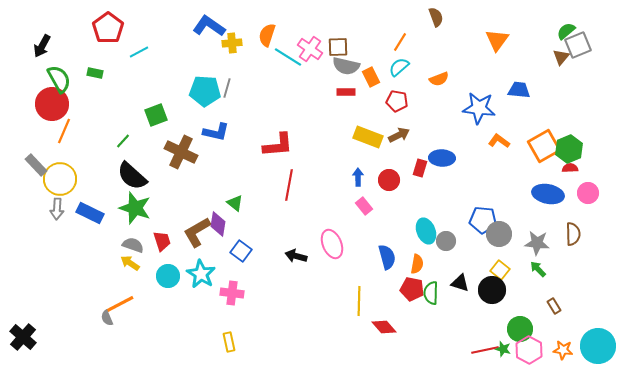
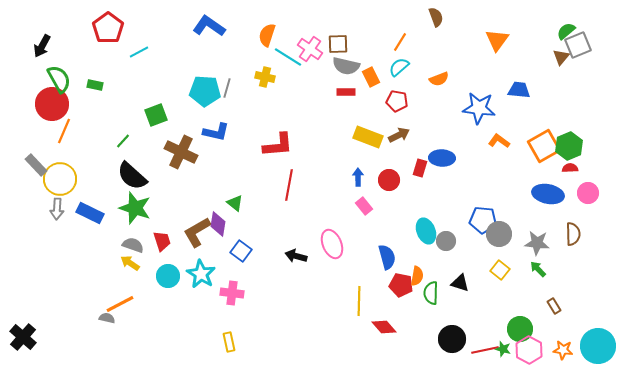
yellow cross at (232, 43): moved 33 px right, 34 px down; rotated 18 degrees clockwise
brown square at (338, 47): moved 3 px up
green rectangle at (95, 73): moved 12 px down
green hexagon at (569, 149): moved 3 px up
orange semicircle at (417, 264): moved 12 px down
red pentagon at (412, 289): moved 11 px left, 4 px up
black circle at (492, 290): moved 40 px left, 49 px down
gray semicircle at (107, 318): rotated 126 degrees clockwise
